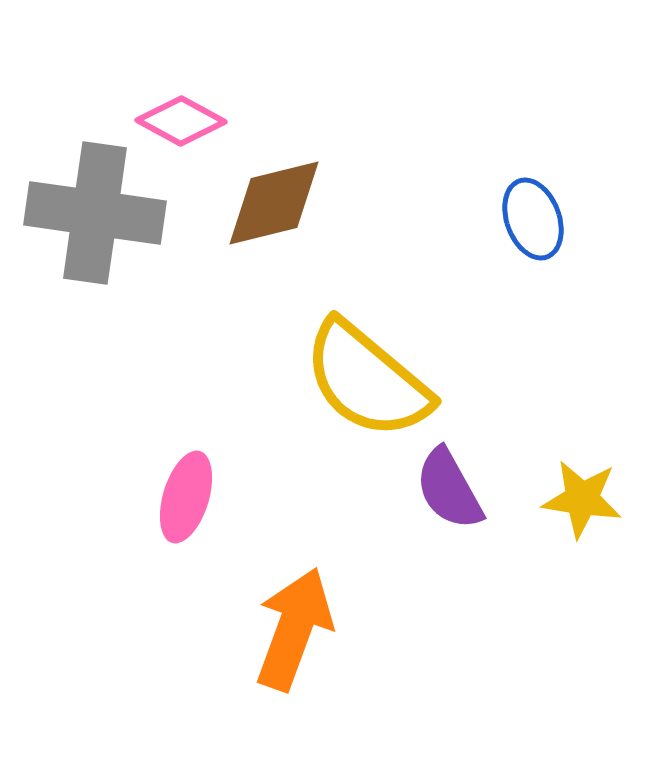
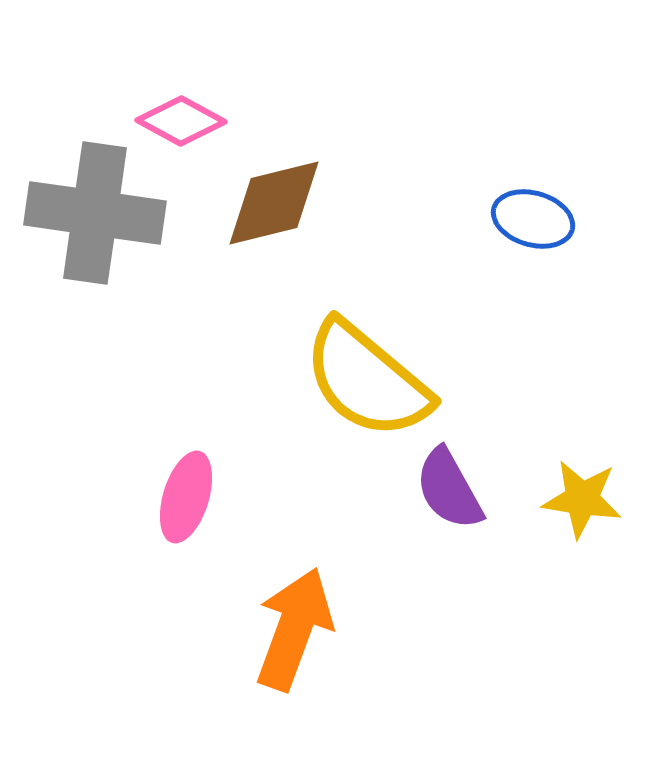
blue ellipse: rotated 54 degrees counterclockwise
